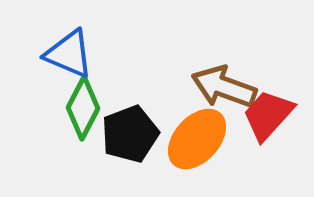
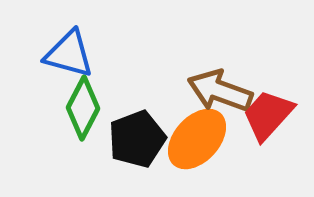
blue triangle: rotated 8 degrees counterclockwise
brown arrow: moved 4 px left, 4 px down
black pentagon: moved 7 px right, 5 px down
